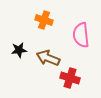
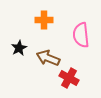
orange cross: rotated 18 degrees counterclockwise
black star: moved 2 px up; rotated 21 degrees counterclockwise
red cross: moved 1 px left; rotated 12 degrees clockwise
